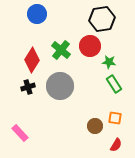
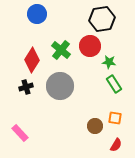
black cross: moved 2 px left
